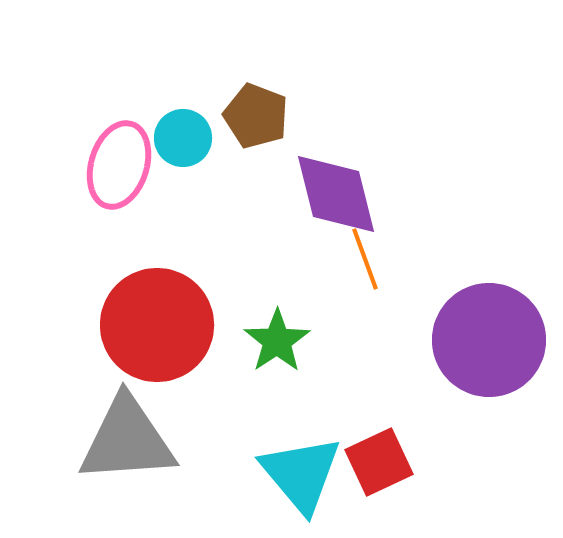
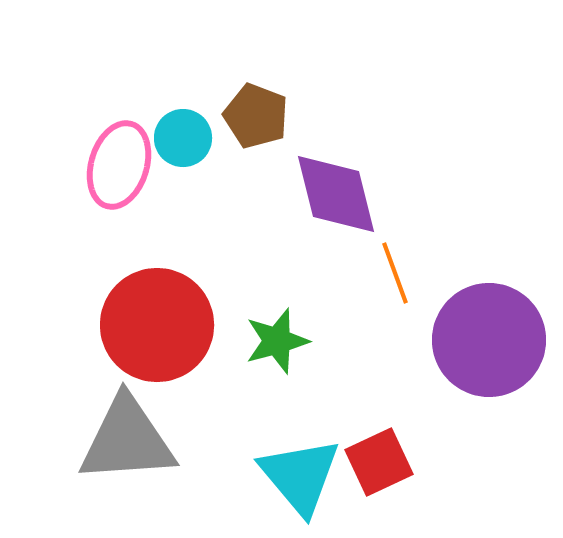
orange line: moved 30 px right, 14 px down
green star: rotated 18 degrees clockwise
cyan triangle: moved 1 px left, 2 px down
